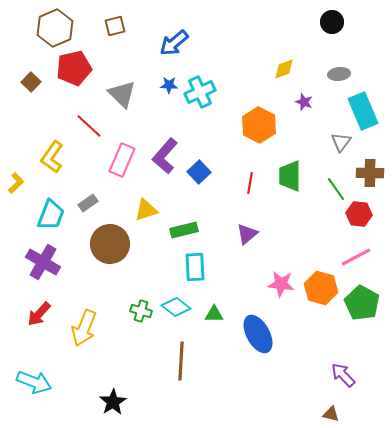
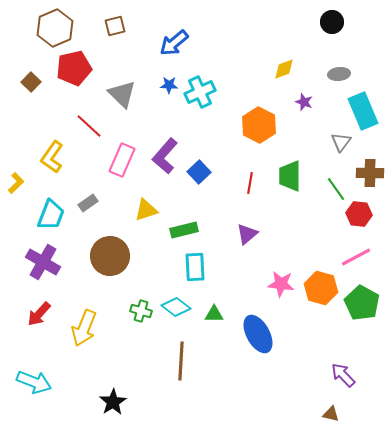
brown circle at (110, 244): moved 12 px down
